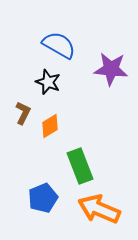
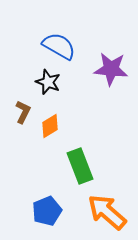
blue semicircle: moved 1 px down
brown L-shape: moved 1 px up
blue pentagon: moved 4 px right, 13 px down
orange arrow: moved 8 px right, 3 px down; rotated 18 degrees clockwise
